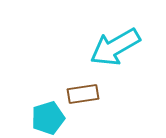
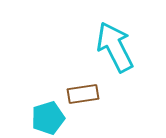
cyan arrow: rotated 93 degrees clockwise
